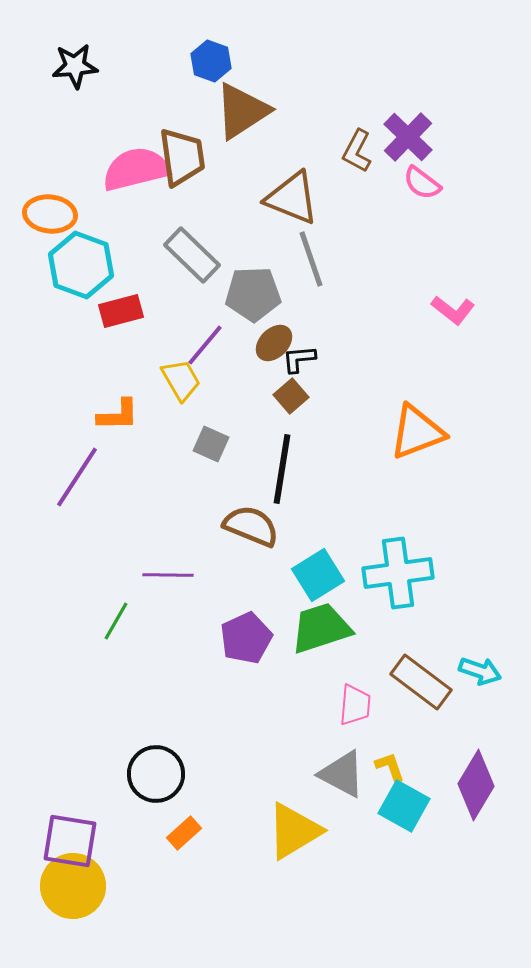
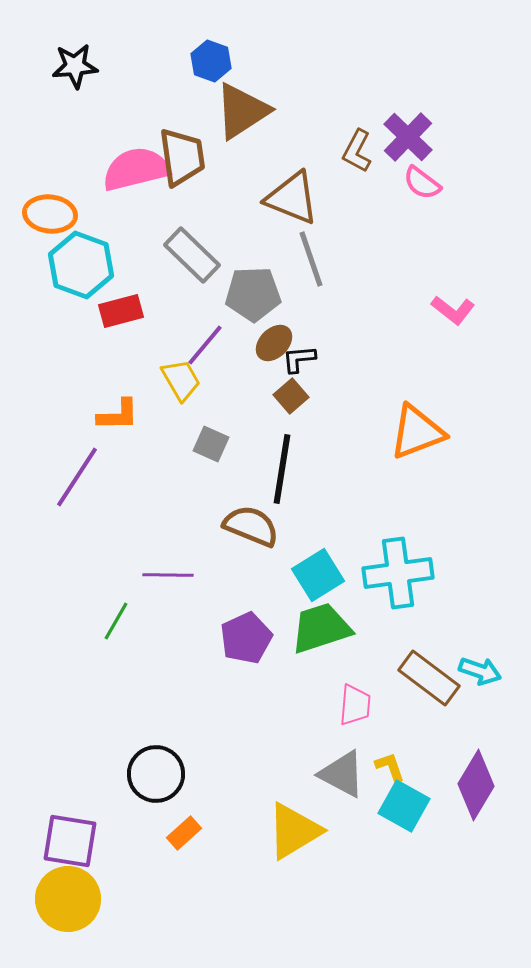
brown rectangle at (421, 682): moved 8 px right, 4 px up
yellow circle at (73, 886): moved 5 px left, 13 px down
